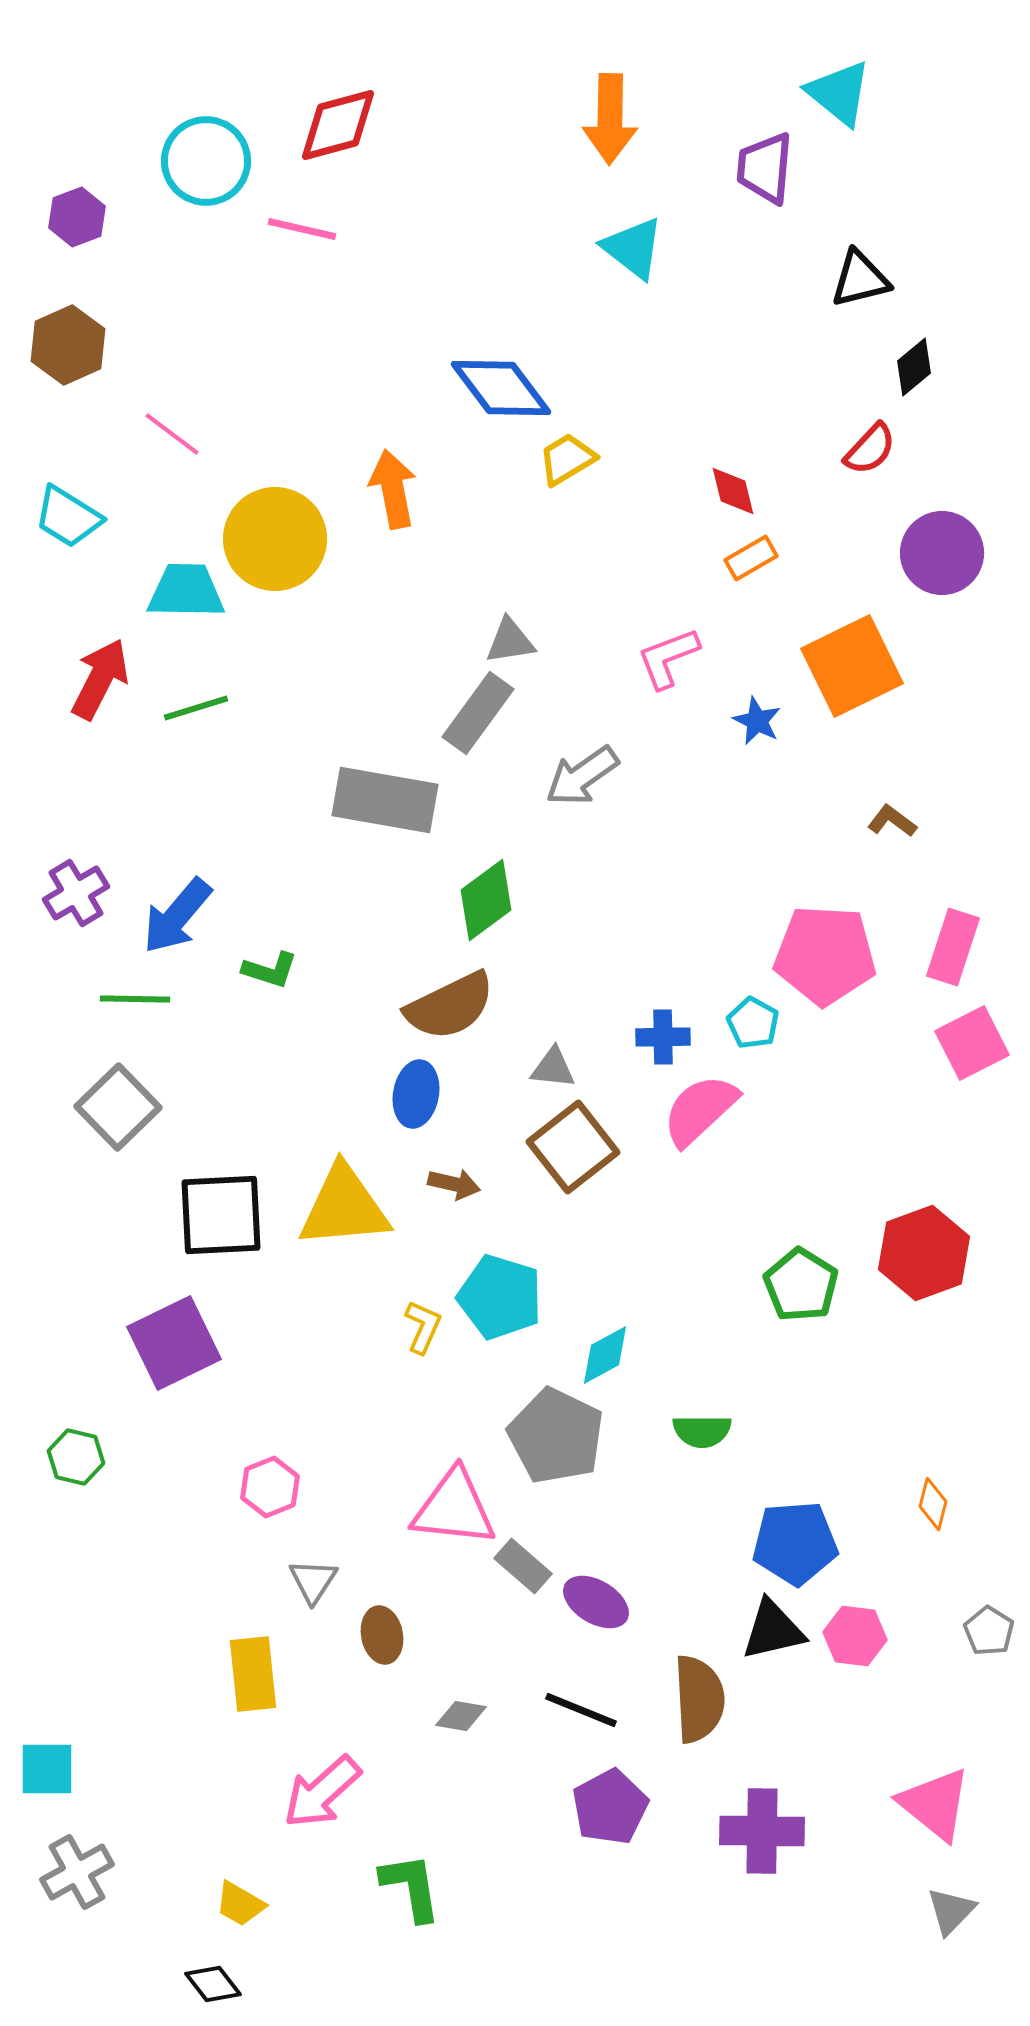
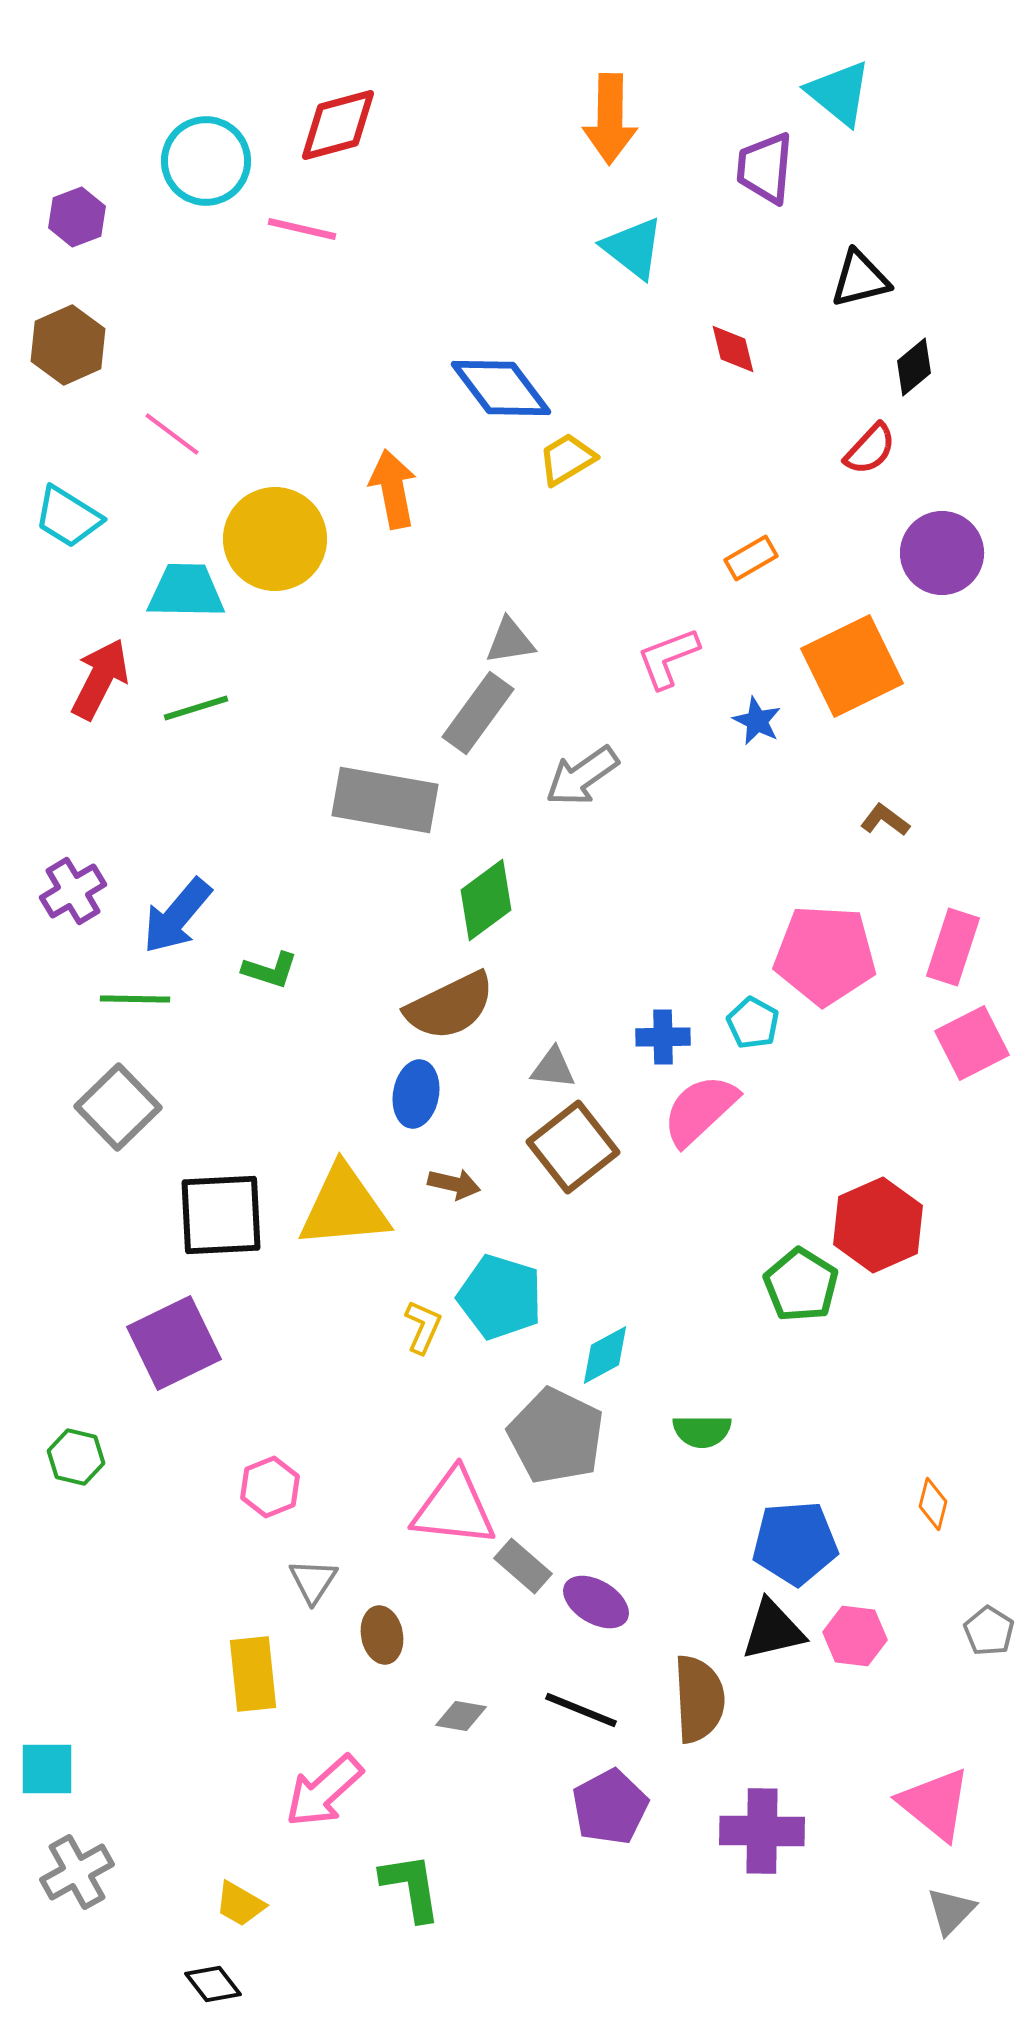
red diamond at (733, 491): moved 142 px up
brown L-shape at (892, 821): moved 7 px left, 1 px up
purple cross at (76, 893): moved 3 px left, 2 px up
red hexagon at (924, 1253): moved 46 px left, 28 px up; rotated 4 degrees counterclockwise
pink arrow at (322, 1792): moved 2 px right, 1 px up
